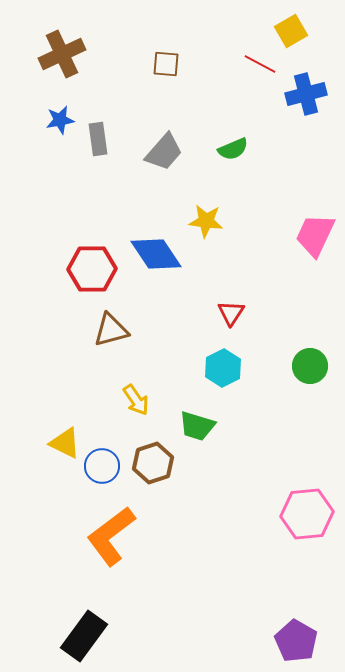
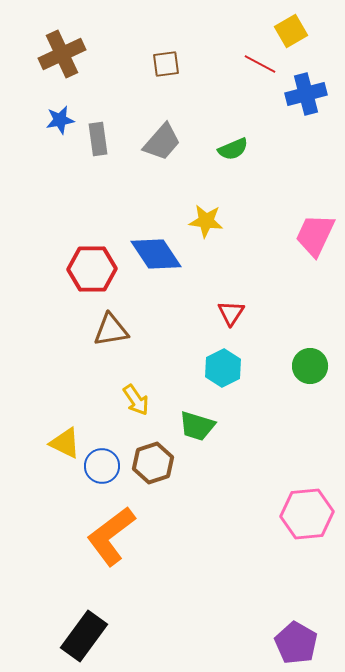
brown square: rotated 12 degrees counterclockwise
gray trapezoid: moved 2 px left, 10 px up
brown triangle: rotated 6 degrees clockwise
purple pentagon: moved 2 px down
